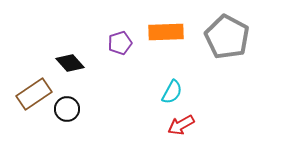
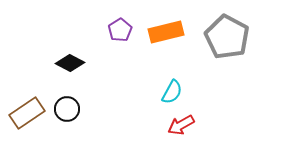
orange rectangle: rotated 12 degrees counterclockwise
purple pentagon: moved 13 px up; rotated 15 degrees counterclockwise
black diamond: rotated 20 degrees counterclockwise
brown rectangle: moved 7 px left, 19 px down
